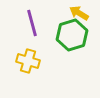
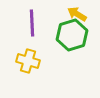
yellow arrow: moved 2 px left, 1 px down
purple line: rotated 12 degrees clockwise
